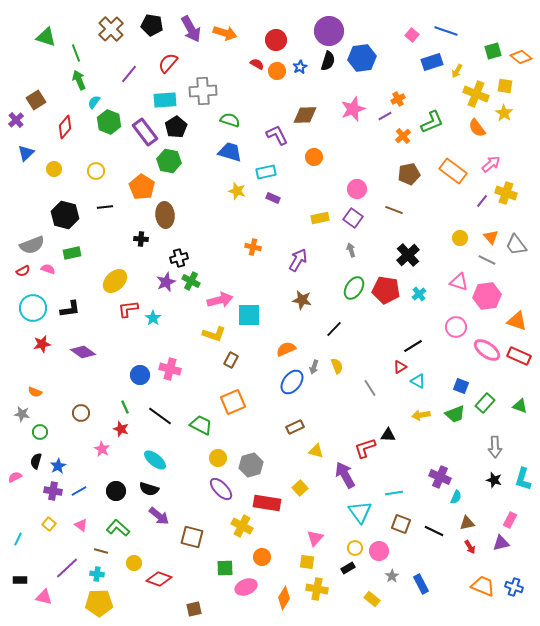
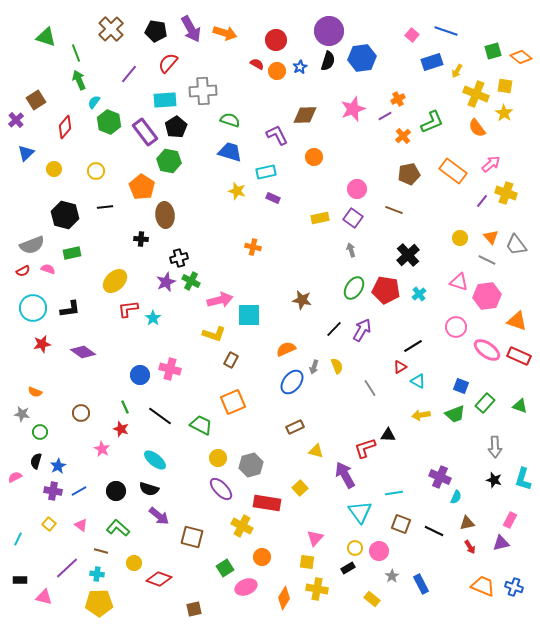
black pentagon at (152, 25): moved 4 px right, 6 px down
purple arrow at (298, 260): moved 64 px right, 70 px down
green square at (225, 568): rotated 30 degrees counterclockwise
